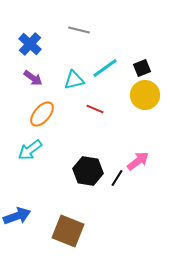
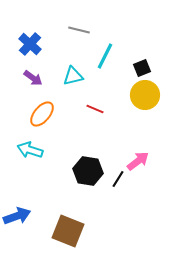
cyan line: moved 12 px up; rotated 28 degrees counterclockwise
cyan triangle: moved 1 px left, 4 px up
cyan arrow: rotated 55 degrees clockwise
black line: moved 1 px right, 1 px down
